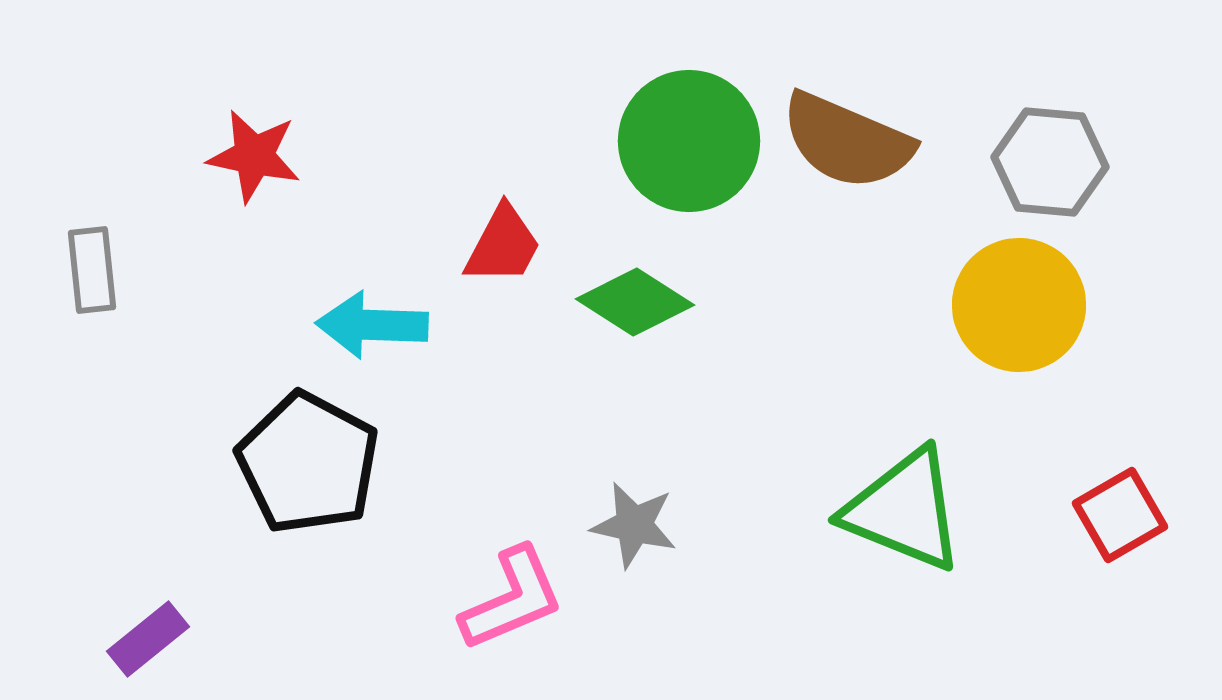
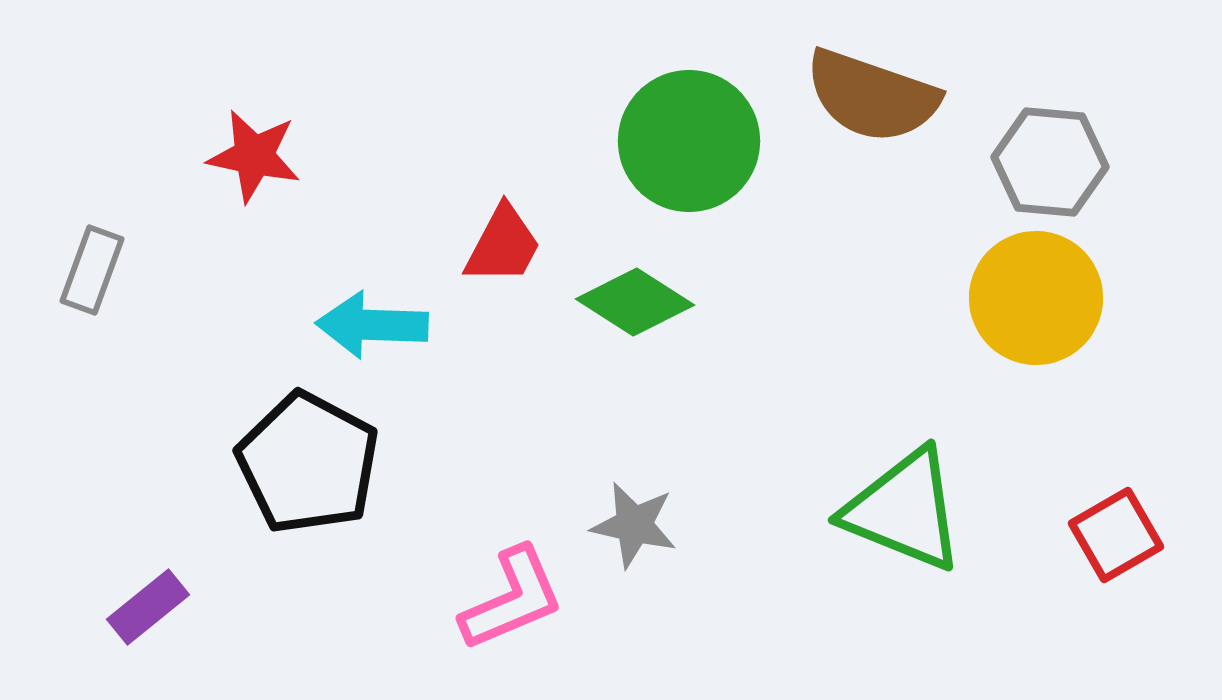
brown semicircle: moved 25 px right, 45 px up; rotated 4 degrees counterclockwise
gray rectangle: rotated 26 degrees clockwise
yellow circle: moved 17 px right, 7 px up
red square: moved 4 px left, 20 px down
purple rectangle: moved 32 px up
